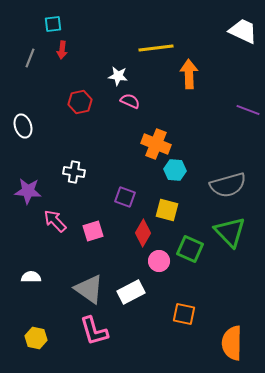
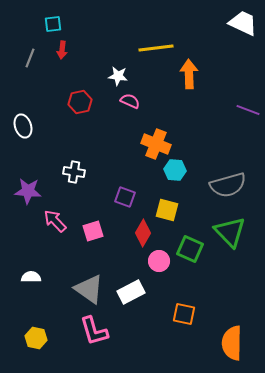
white trapezoid: moved 8 px up
